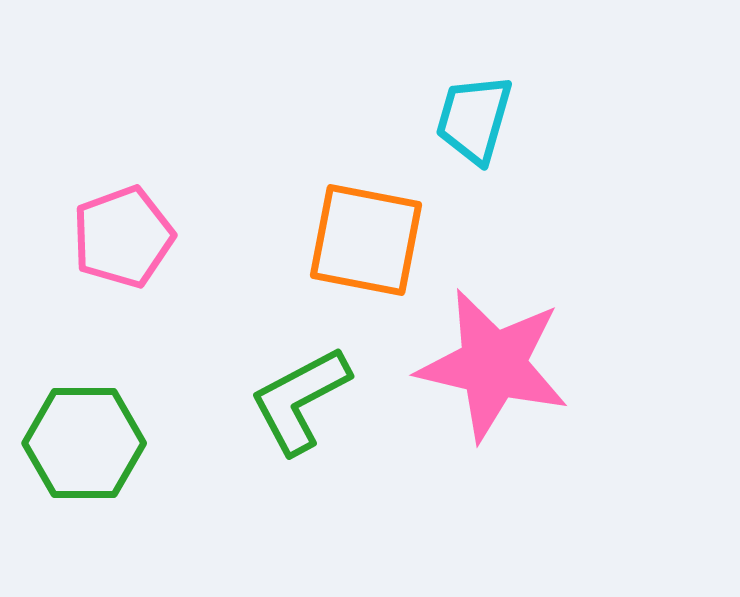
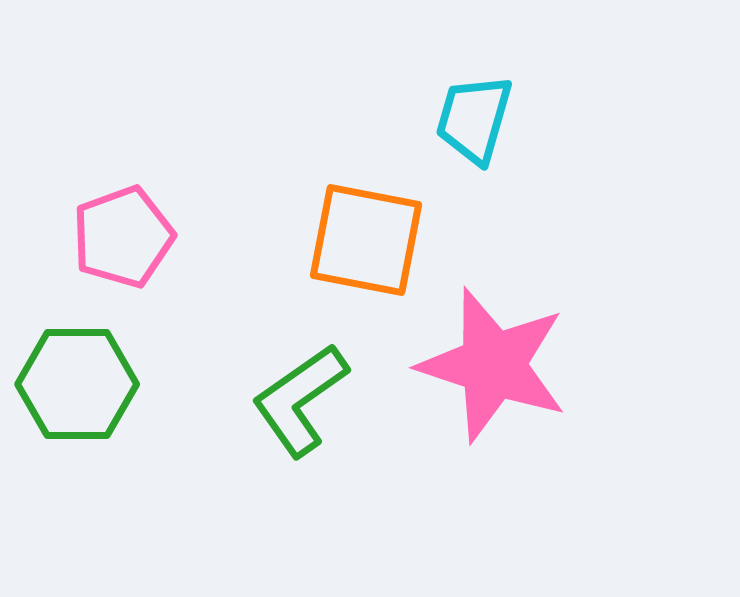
pink star: rotated 5 degrees clockwise
green L-shape: rotated 7 degrees counterclockwise
green hexagon: moved 7 px left, 59 px up
